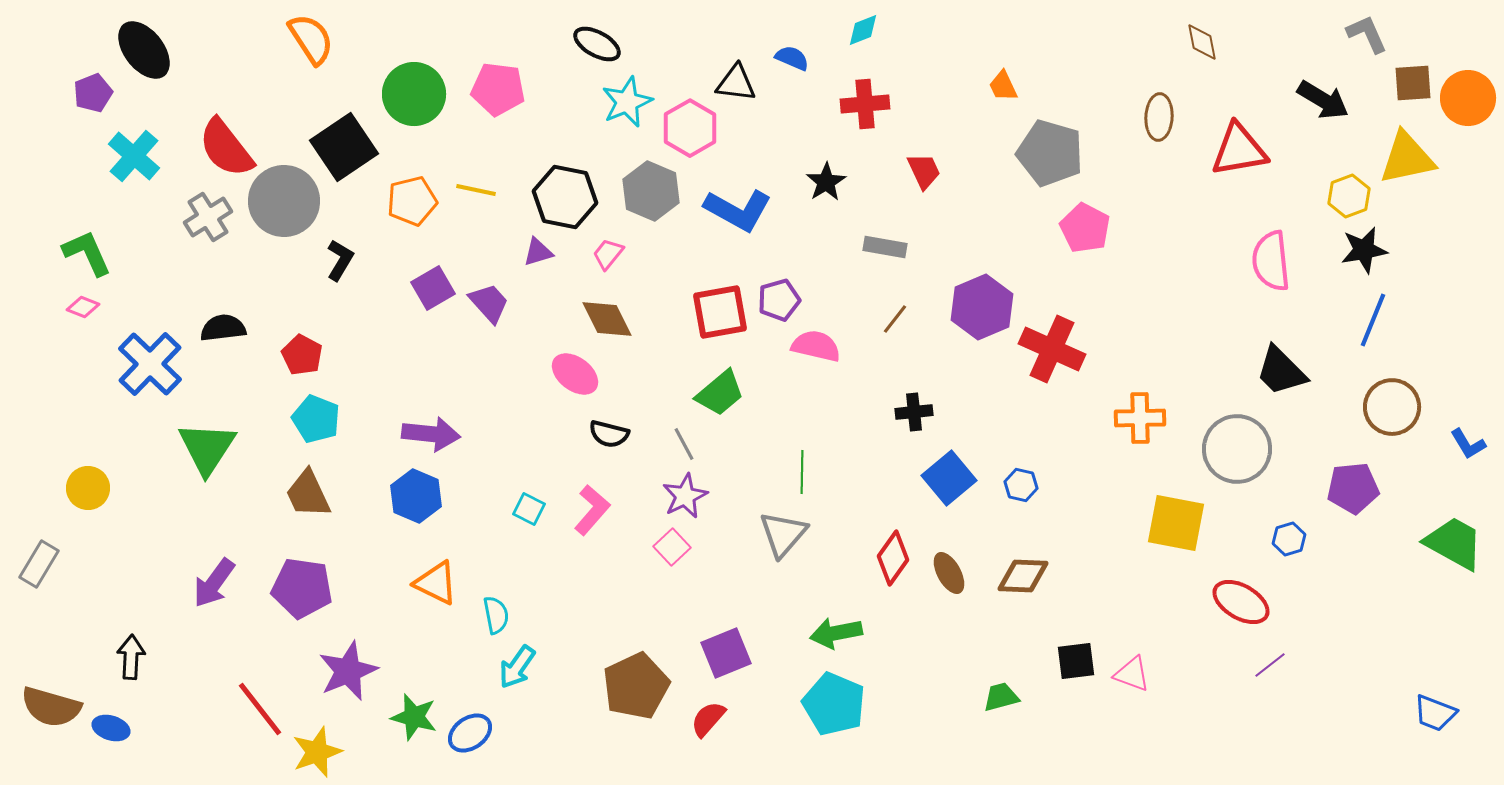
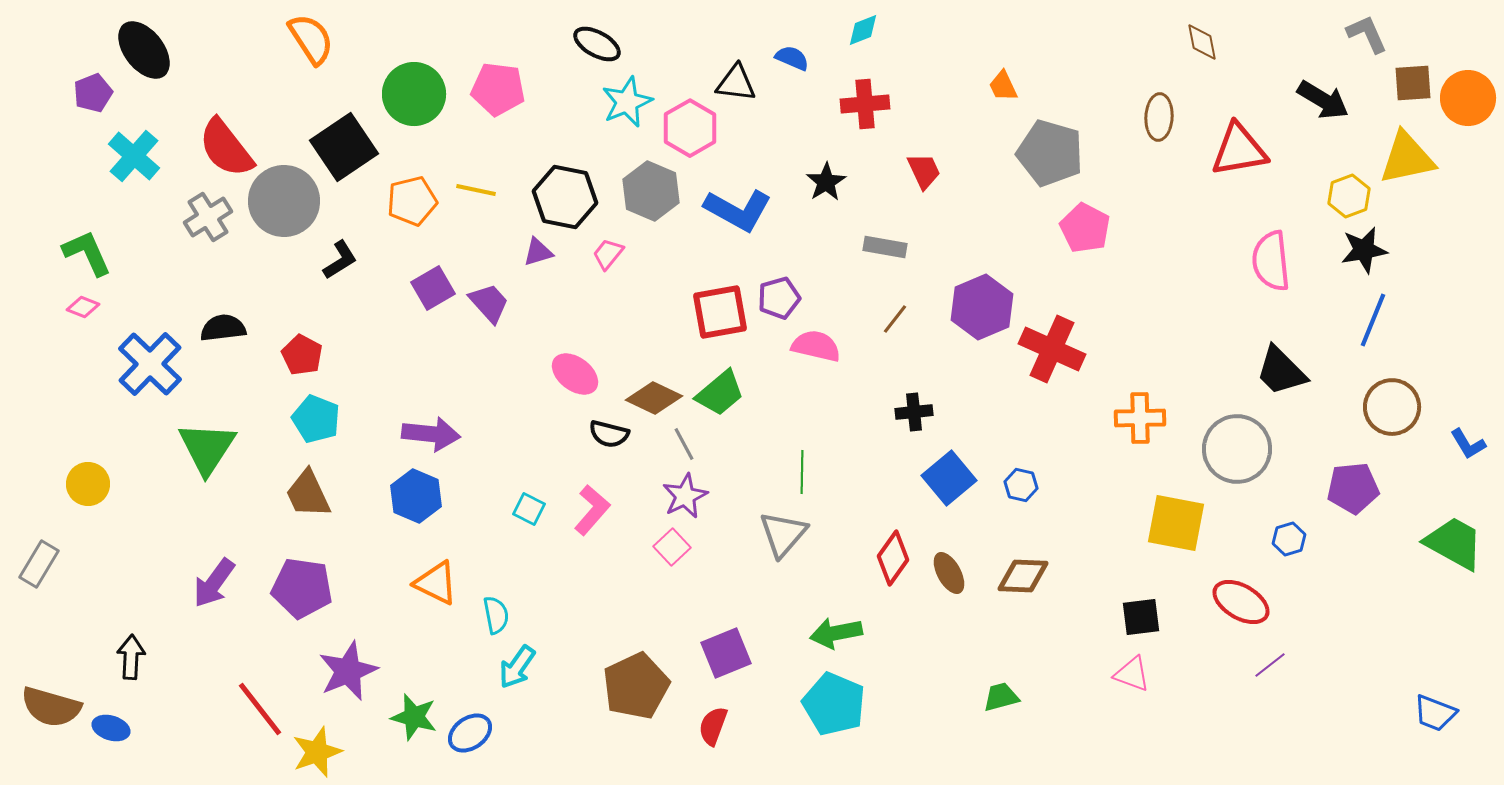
black L-shape at (340, 260): rotated 27 degrees clockwise
purple pentagon at (779, 300): moved 2 px up
brown diamond at (607, 319): moved 47 px right, 79 px down; rotated 38 degrees counterclockwise
yellow circle at (88, 488): moved 4 px up
black square at (1076, 661): moved 65 px right, 44 px up
red semicircle at (708, 719): moved 5 px right, 7 px down; rotated 21 degrees counterclockwise
